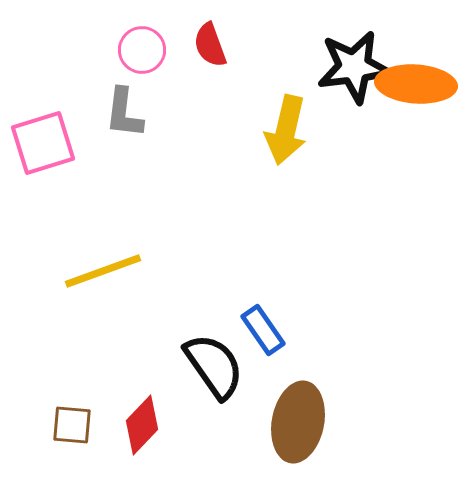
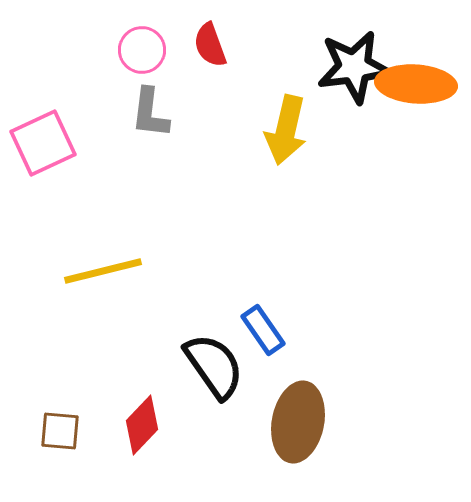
gray L-shape: moved 26 px right
pink square: rotated 8 degrees counterclockwise
yellow line: rotated 6 degrees clockwise
brown square: moved 12 px left, 6 px down
